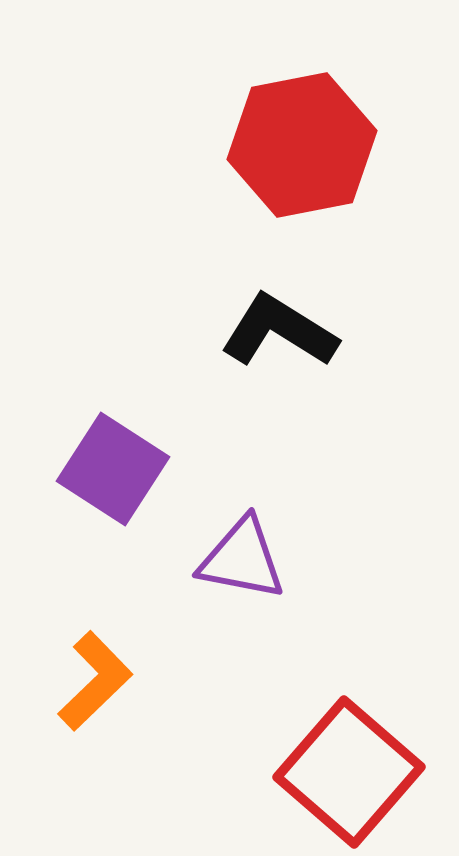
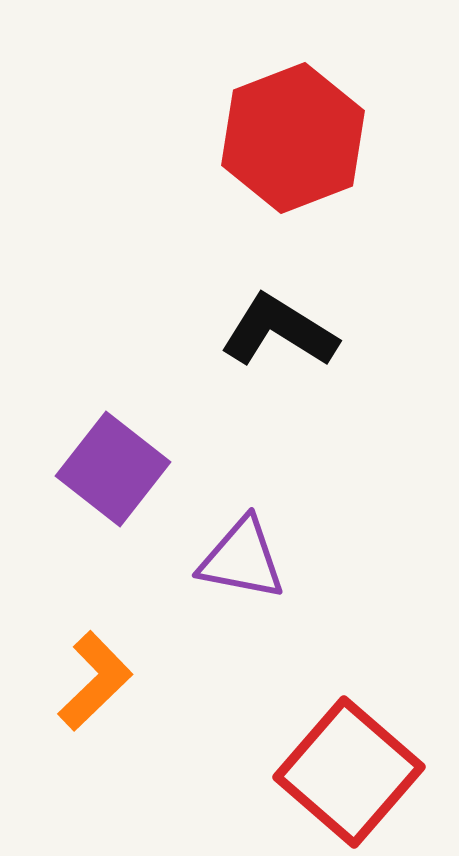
red hexagon: moved 9 px left, 7 px up; rotated 10 degrees counterclockwise
purple square: rotated 5 degrees clockwise
